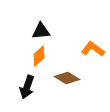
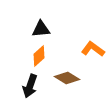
black triangle: moved 2 px up
black arrow: moved 3 px right, 1 px up
